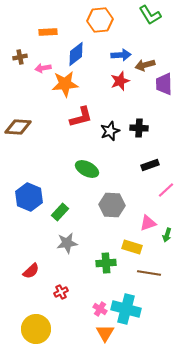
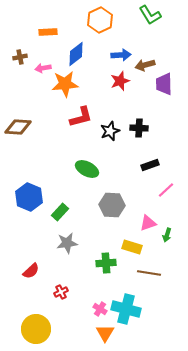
orange hexagon: rotated 20 degrees counterclockwise
